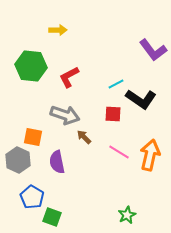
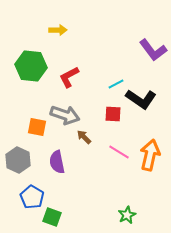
orange square: moved 4 px right, 10 px up
